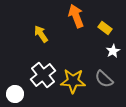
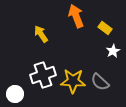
white cross: rotated 20 degrees clockwise
gray semicircle: moved 4 px left, 3 px down
